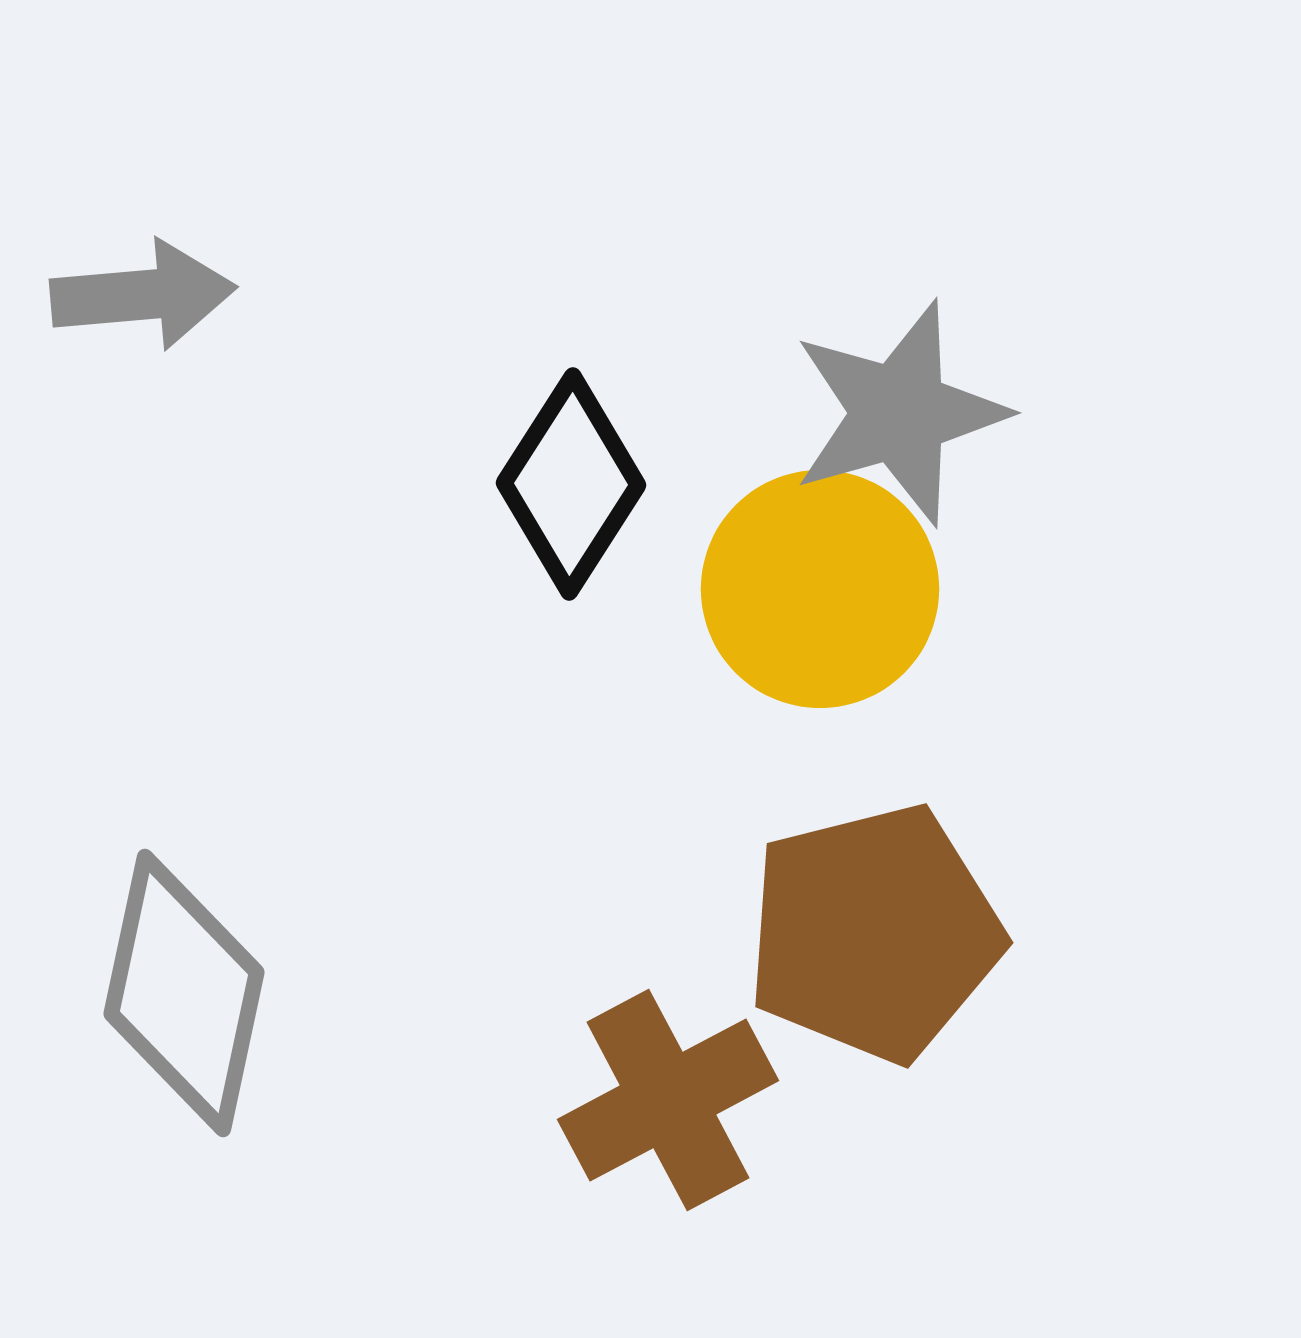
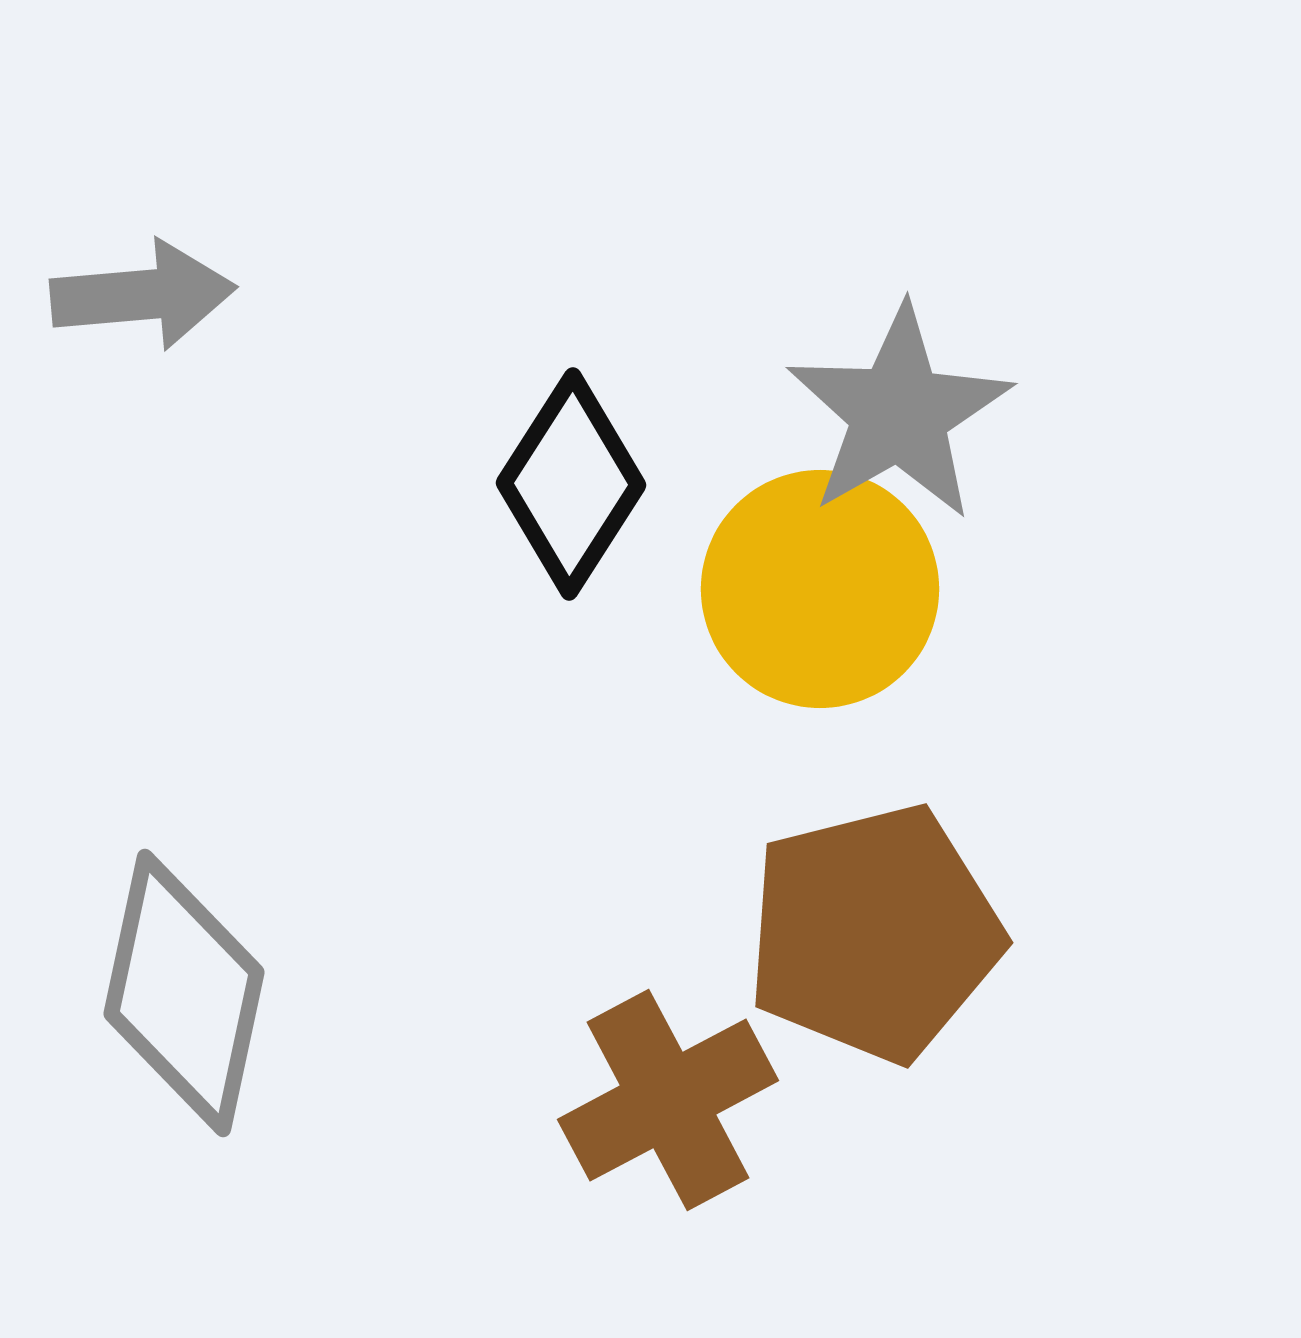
gray star: rotated 14 degrees counterclockwise
